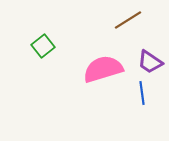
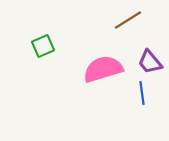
green square: rotated 15 degrees clockwise
purple trapezoid: rotated 16 degrees clockwise
